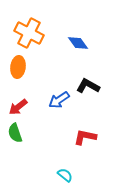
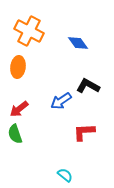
orange cross: moved 2 px up
blue arrow: moved 2 px right, 1 px down
red arrow: moved 1 px right, 2 px down
green semicircle: moved 1 px down
red L-shape: moved 1 px left, 5 px up; rotated 15 degrees counterclockwise
